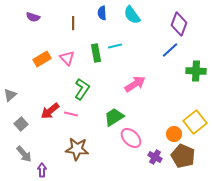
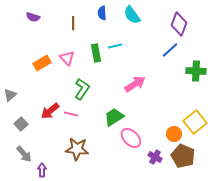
orange rectangle: moved 4 px down
